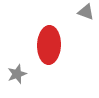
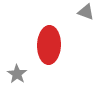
gray star: rotated 18 degrees counterclockwise
